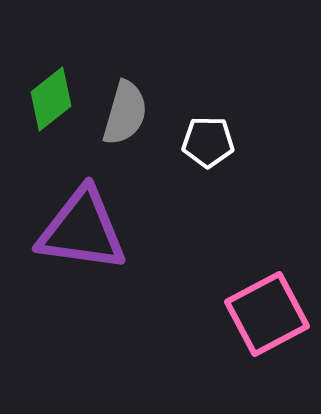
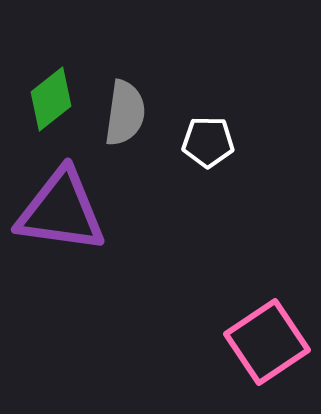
gray semicircle: rotated 8 degrees counterclockwise
purple triangle: moved 21 px left, 19 px up
pink square: moved 28 px down; rotated 6 degrees counterclockwise
